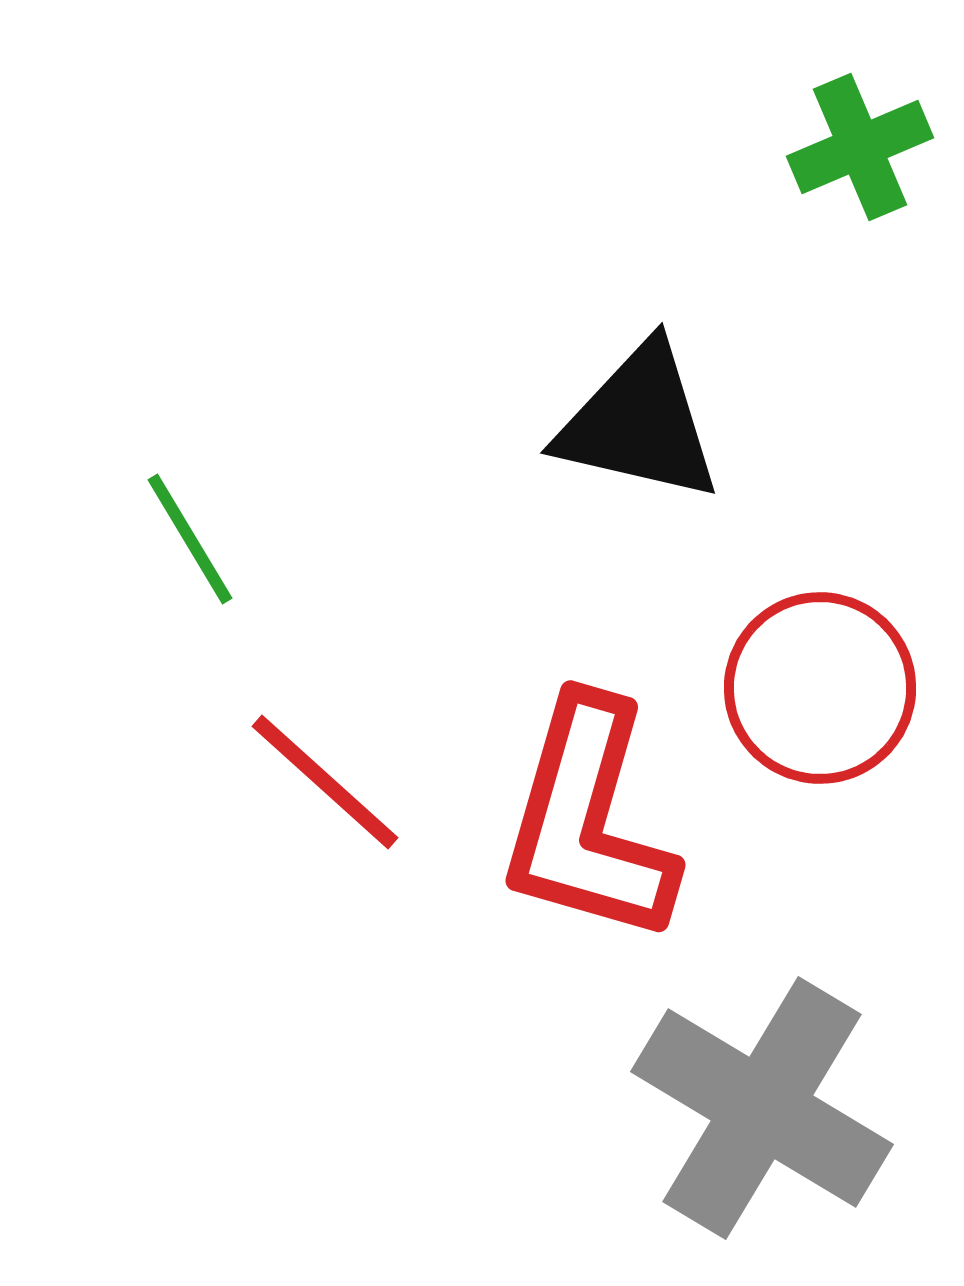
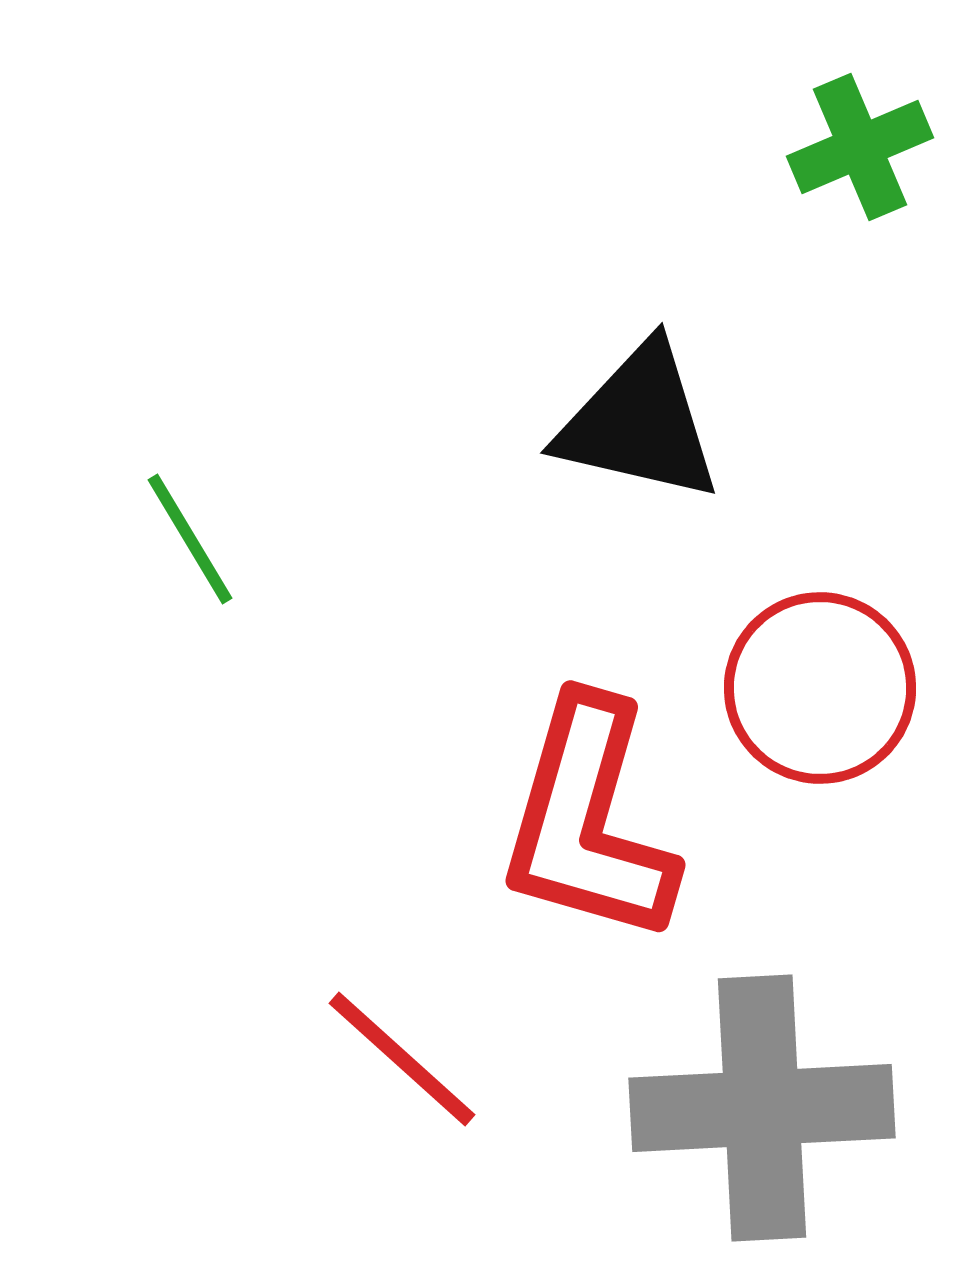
red line: moved 77 px right, 277 px down
gray cross: rotated 34 degrees counterclockwise
